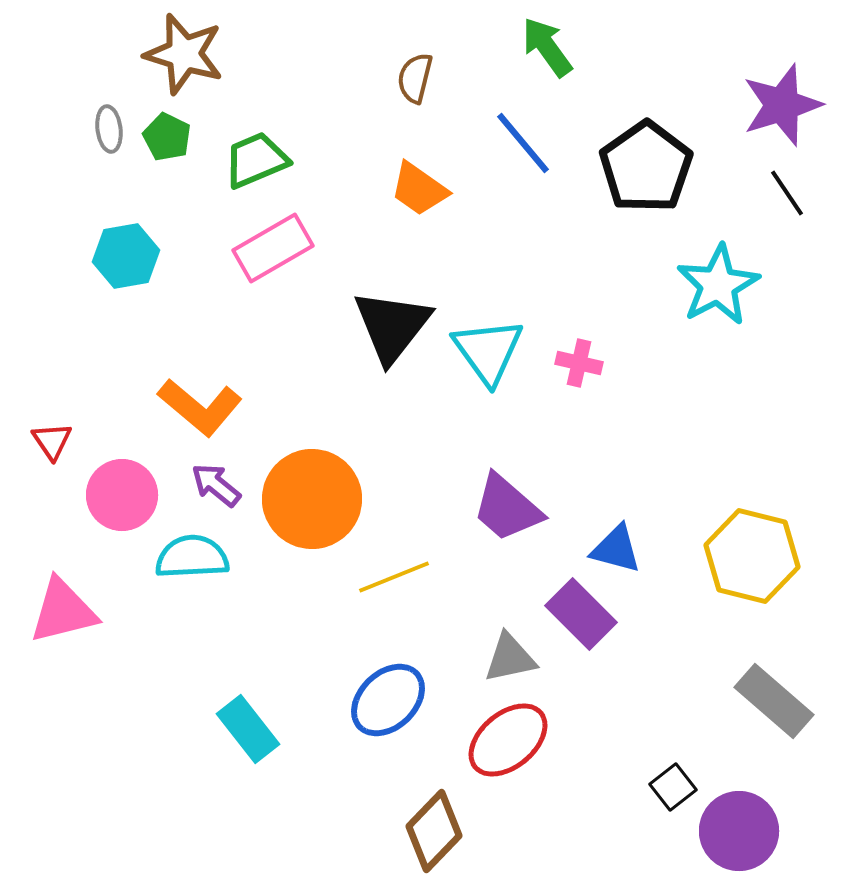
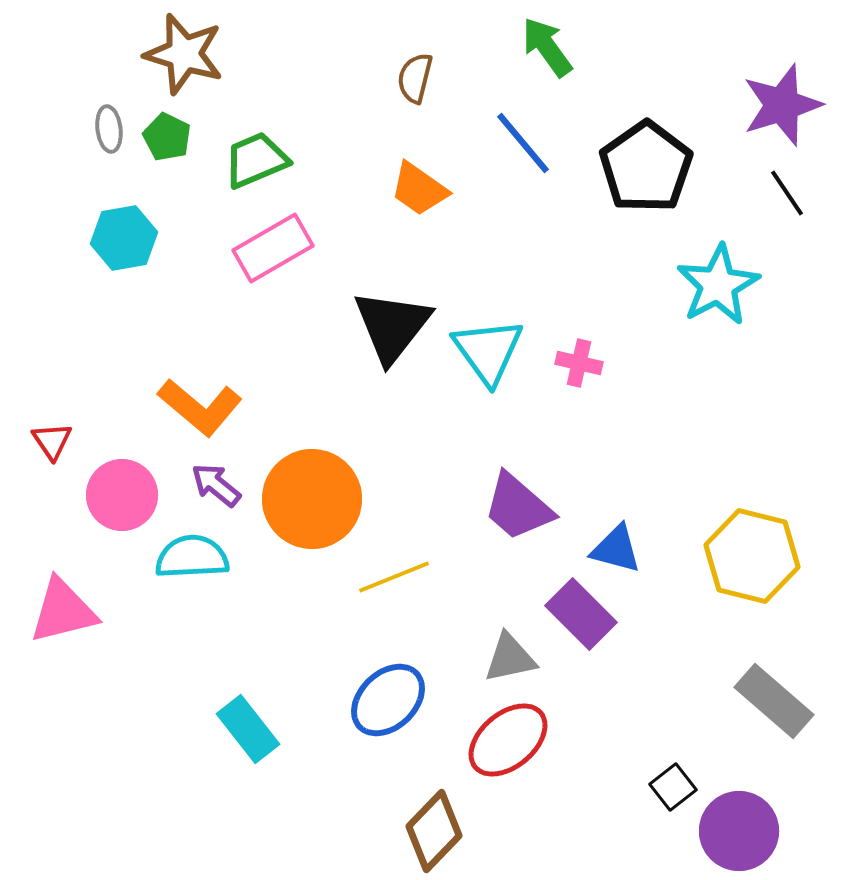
cyan hexagon: moved 2 px left, 18 px up
purple trapezoid: moved 11 px right, 1 px up
